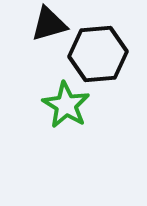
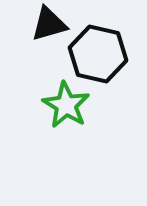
black hexagon: rotated 18 degrees clockwise
